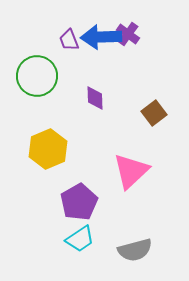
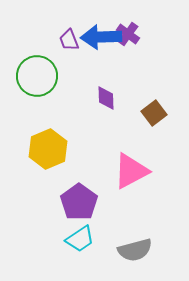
purple diamond: moved 11 px right
pink triangle: rotated 15 degrees clockwise
purple pentagon: rotated 6 degrees counterclockwise
